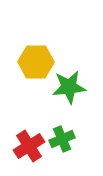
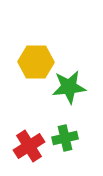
green cross: moved 3 px right, 1 px up; rotated 10 degrees clockwise
